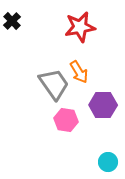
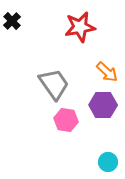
orange arrow: moved 28 px right; rotated 15 degrees counterclockwise
